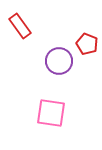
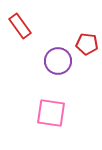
red pentagon: rotated 15 degrees counterclockwise
purple circle: moved 1 px left
